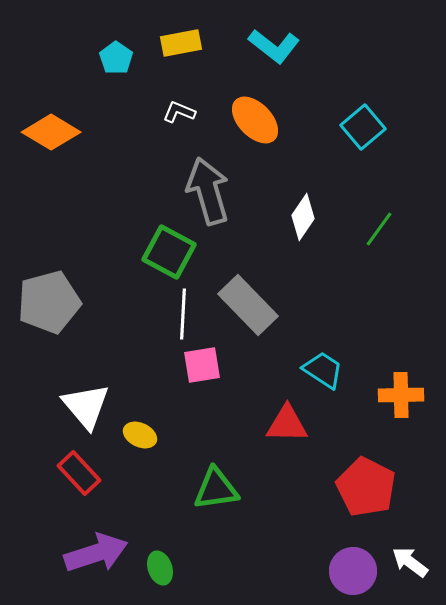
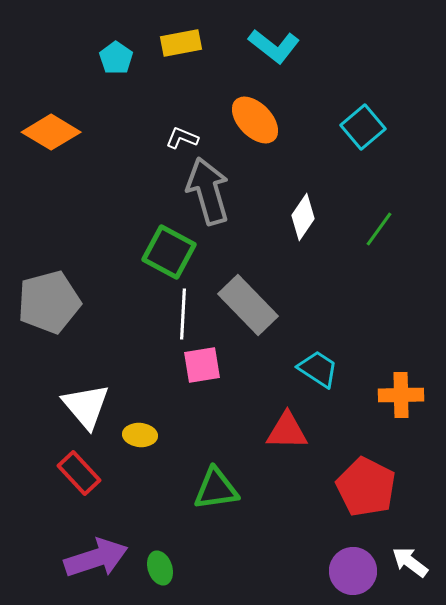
white L-shape: moved 3 px right, 26 px down
cyan trapezoid: moved 5 px left, 1 px up
red triangle: moved 7 px down
yellow ellipse: rotated 20 degrees counterclockwise
purple arrow: moved 5 px down
